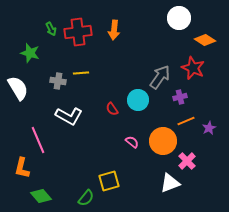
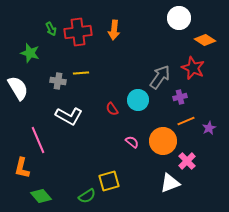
green semicircle: moved 1 px right, 2 px up; rotated 18 degrees clockwise
